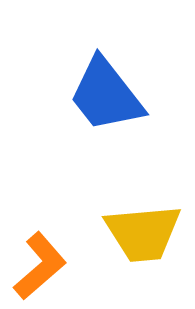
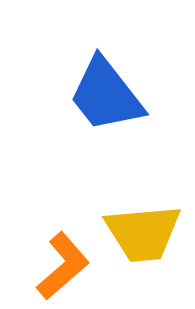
orange L-shape: moved 23 px right
